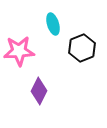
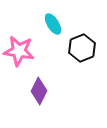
cyan ellipse: rotated 15 degrees counterclockwise
pink star: rotated 12 degrees clockwise
